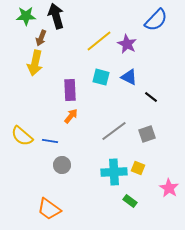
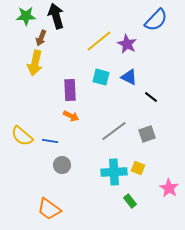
orange arrow: rotated 77 degrees clockwise
green rectangle: rotated 16 degrees clockwise
